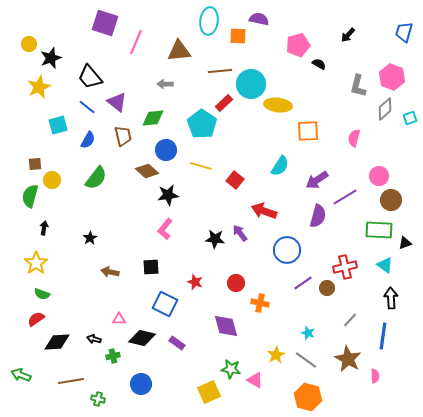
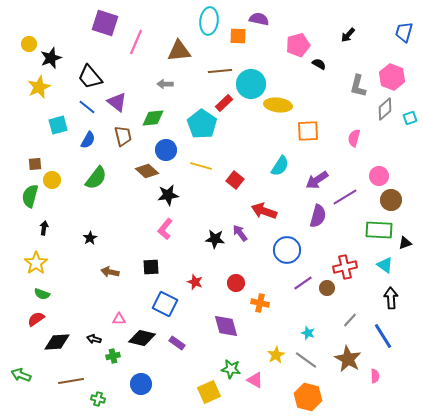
blue line at (383, 336): rotated 40 degrees counterclockwise
